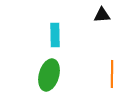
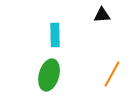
orange line: rotated 28 degrees clockwise
